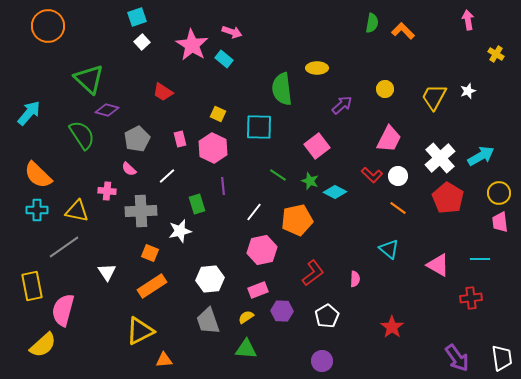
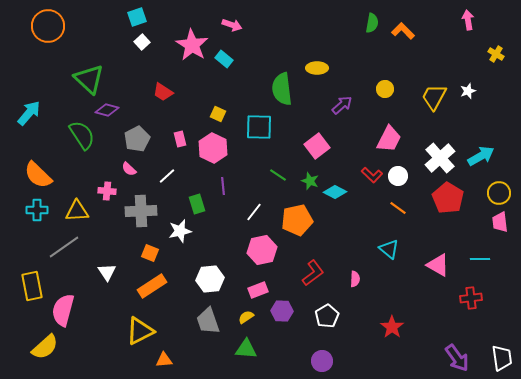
pink arrow at (232, 32): moved 7 px up
yellow triangle at (77, 211): rotated 15 degrees counterclockwise
yellow semicircle at (43, 345): moved 2 px right, 2 px down
